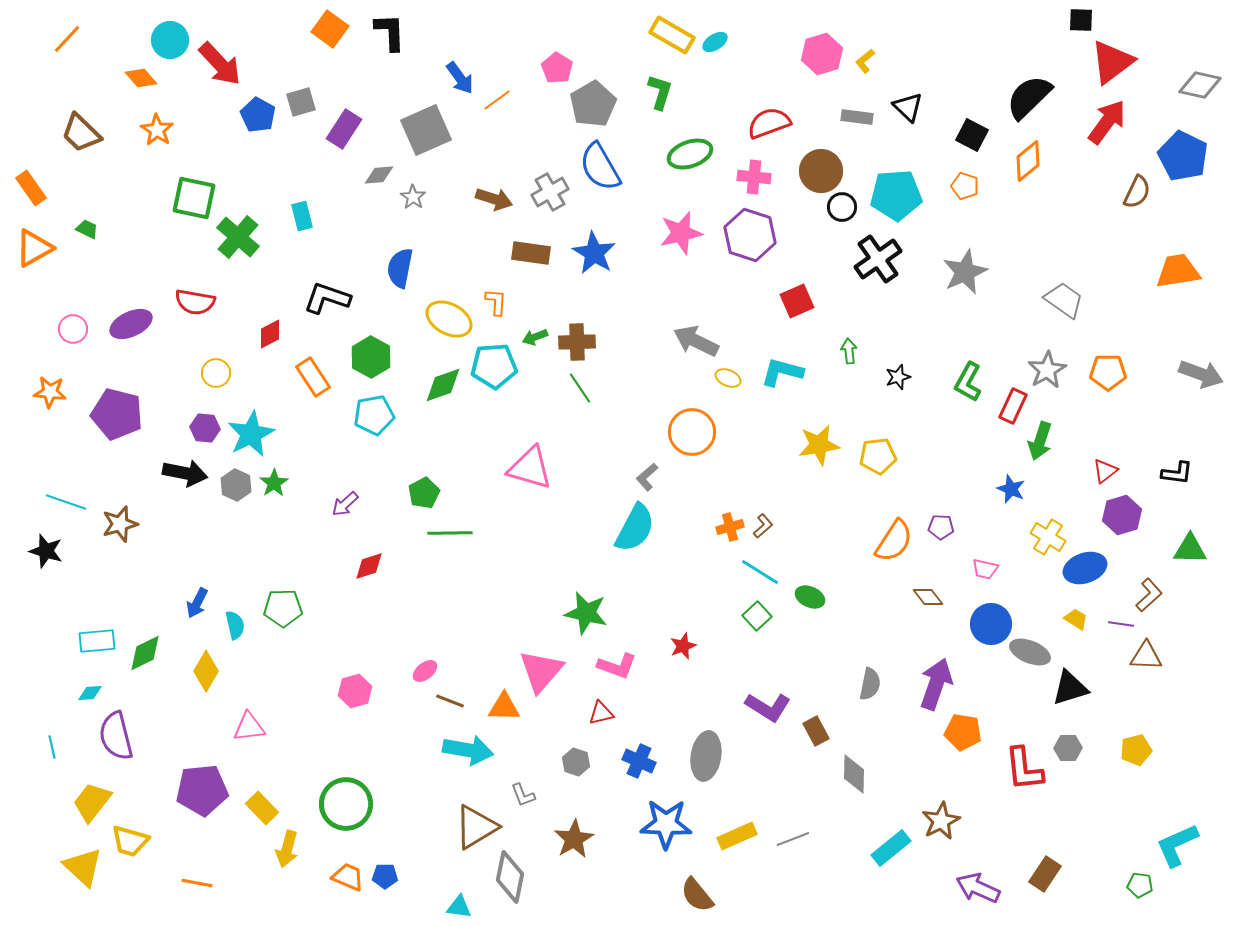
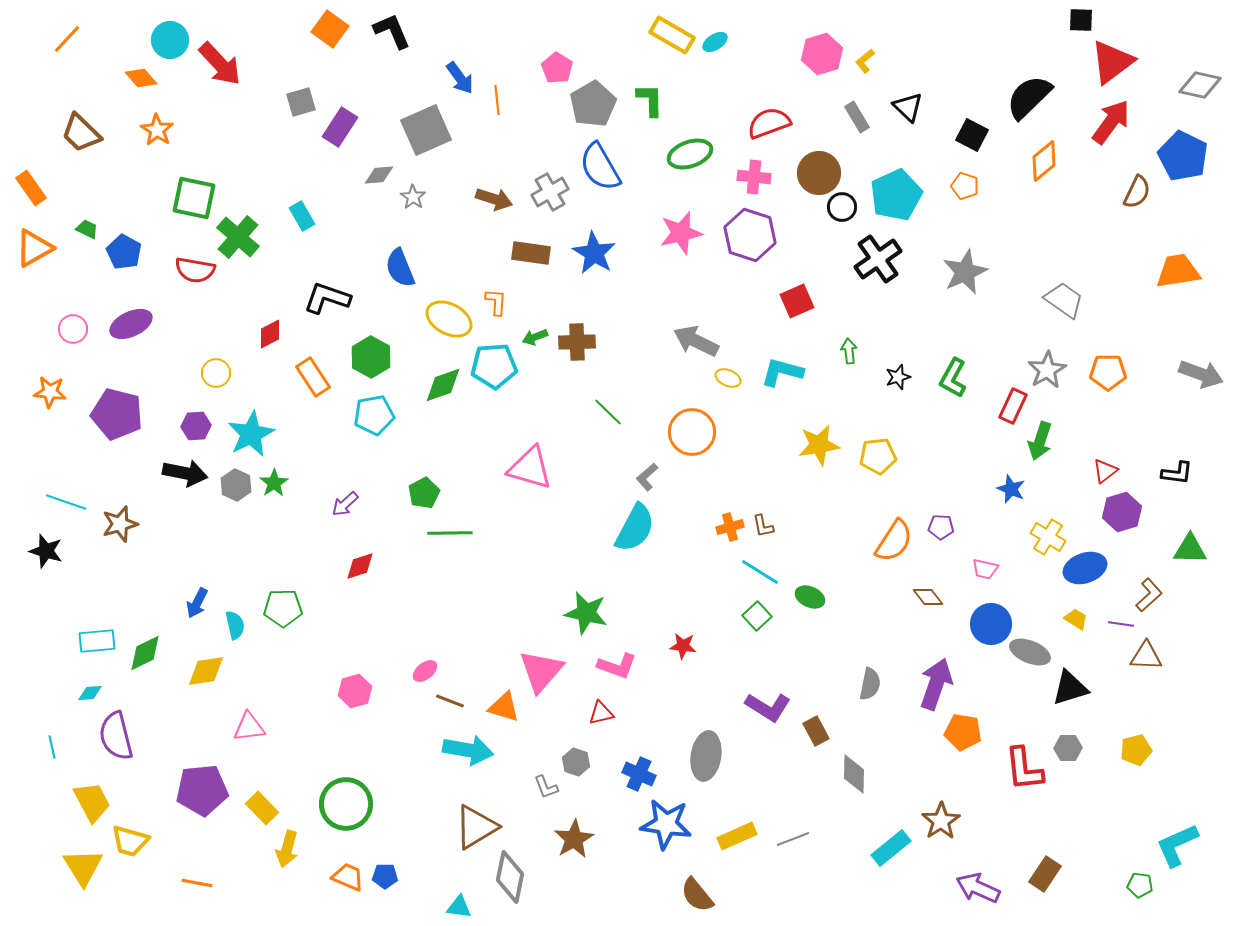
black L-shape at (390, 32): moved 2 px right, 1 px up; rotated 21 degrees counterclockwise
green L-shape at (660, 92): moved 10 px left, 8 px down; rotated 18 degrees counterclockwise
orange line at (497, 100): rotated 60 degrees counterclockwise
blue pentagon at (258, 115): moved 134 px left, 137 px down
gray rectangle at (857, 117): rotated 52 degrees clockwise
red arrow at (1107, 122): moved 4 px right
purple rectangle at (344, 129): moved 4 px left, 2 px up
orange diamond at (1028, 161): moved 16 px right
brown circle at (821, 171): moved 2 px left, 2 px down
cyan pentagon at (896, 195): rotated 21 degrees counterclockwise
cyan rectangle at (302, 216): rotated 16 degrees counterclockwise
blue semicircle at (400, 268): rotated 33 degrees counterclockwise
red semicircle at (195, 302): moved 32 px up
green L-shape at (968, 382): moved 15 px left, 4 px up
green line at (580, 388): moved 28 px right, 24 px down; rotated 12 degrees counterclockwise
purple hexagon at (205, 428): moved 9 px left, 2 px up; rotated 8 degrees counterclockwise
purple hexagon at (1122, 515): moved 3 px up
brown L-shape at (763, 526): rotated 120 degrees clockwise
red diamond at (369, 566): moved 9 px left
red star at (683, 646): rotated 28 degrees clockwise
yellow diamond at (206, 671): rotated 51 degrees clockwise
orange triangle at (504, 707): rotated 16 degrees clockwise
blue cross at (639, 761): moved 13 px down
gray L-shape at (523, 795): moved 23 px right, 8 px up
yellow trapezoid at (92, 802): rotated 114 degrees clockwise
brown star at (941, 821): rotated 6 degrees counterclockwise
blue star at (666, 824): rotated 6 degrees clockwise
yellow triangle at (83, 867): rotated 15 degrees clockwise
